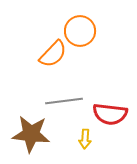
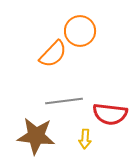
brown star: moved 5 px right, 2 px down
